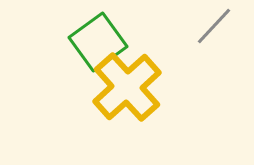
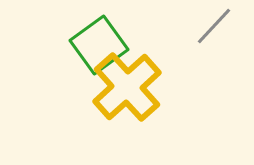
green square: moved 1 px right, 3 px down
